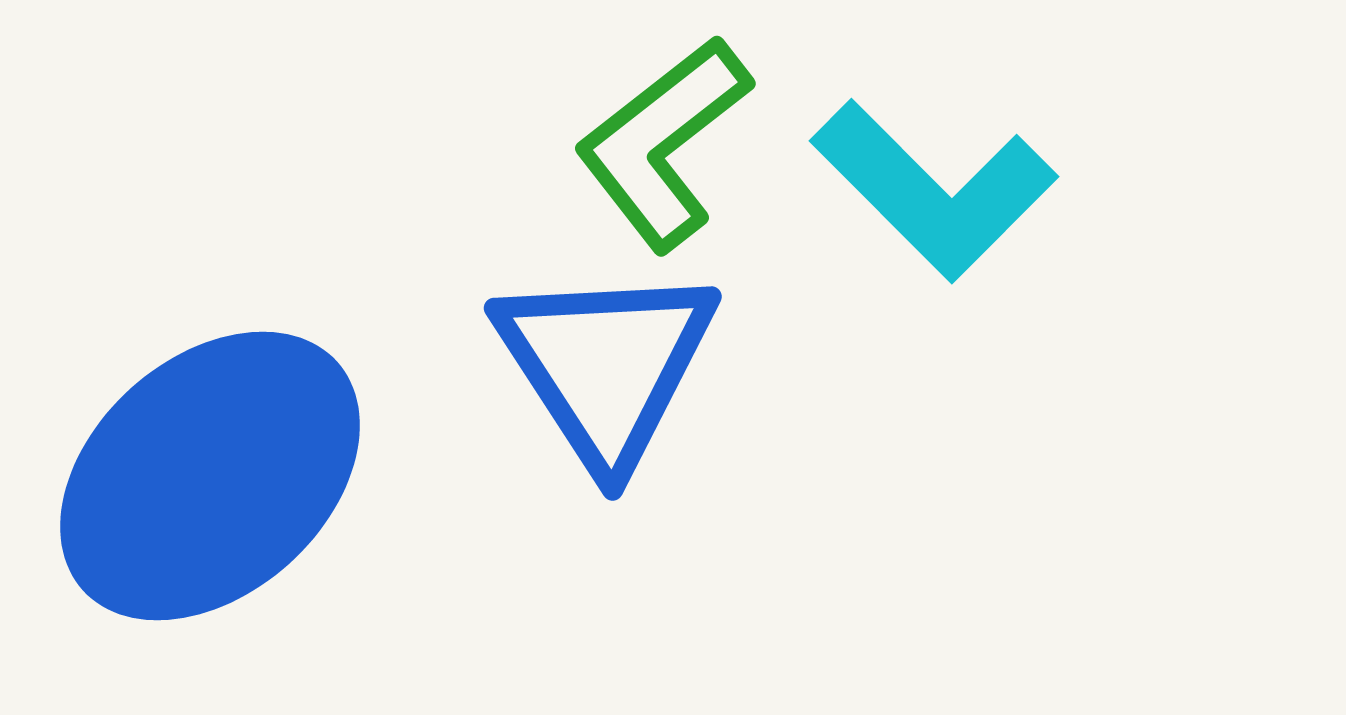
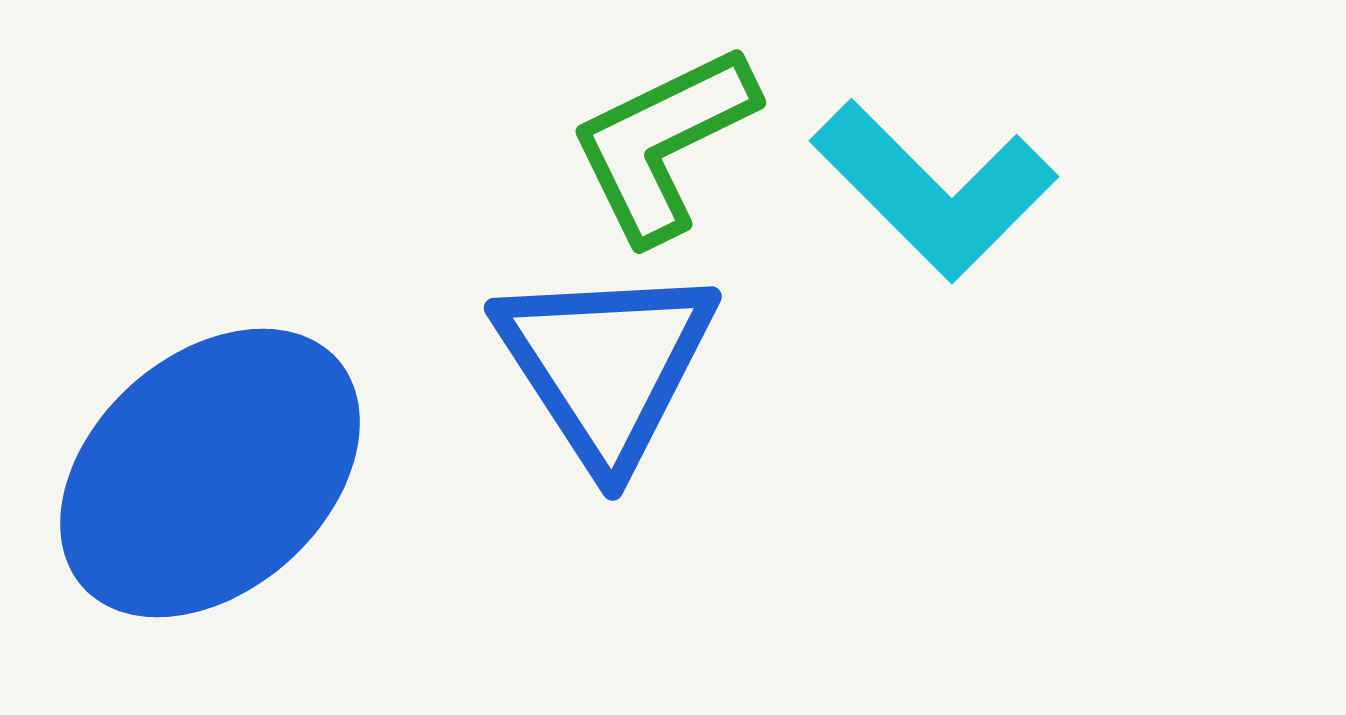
green L-shape: rotated 12 degrees clockwise
blue ellipse: moved 3 px up
